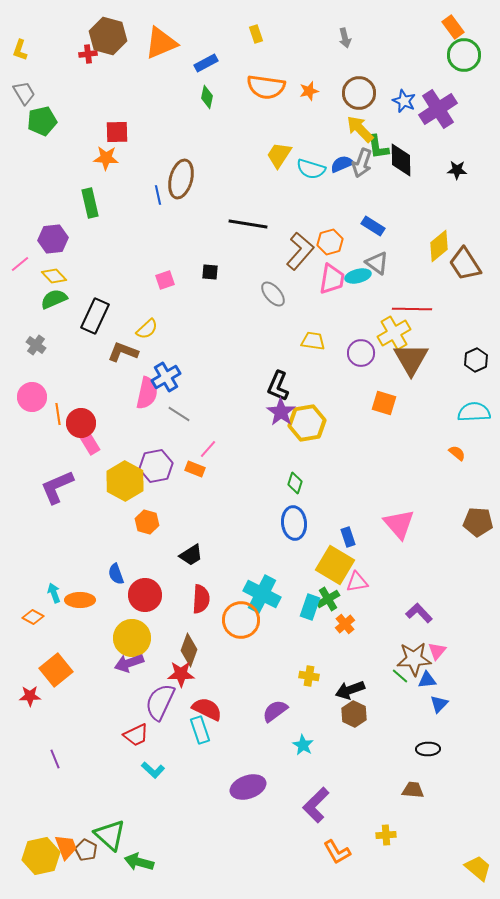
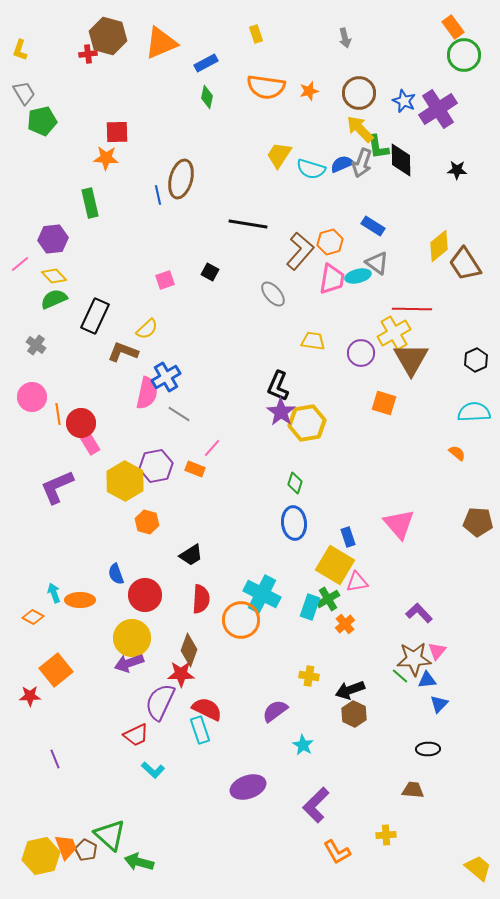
black square at (210, 272): rotated 24 degrees clockwise
pink line at (208, 449): moved 4 px right, 1 px up
